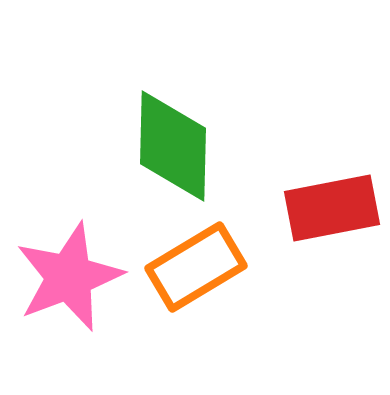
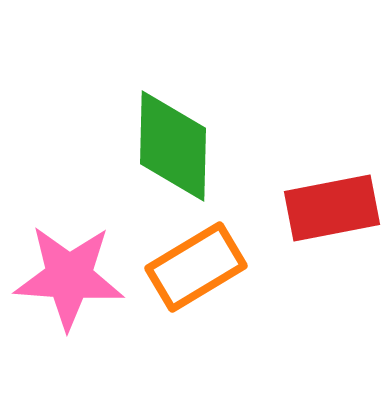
pink star: rotated 25 degrees clockwise
